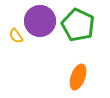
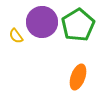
purple circle: moved 2 px right, 1 px down
green pentagon: rotated 16 degrees clockwise
